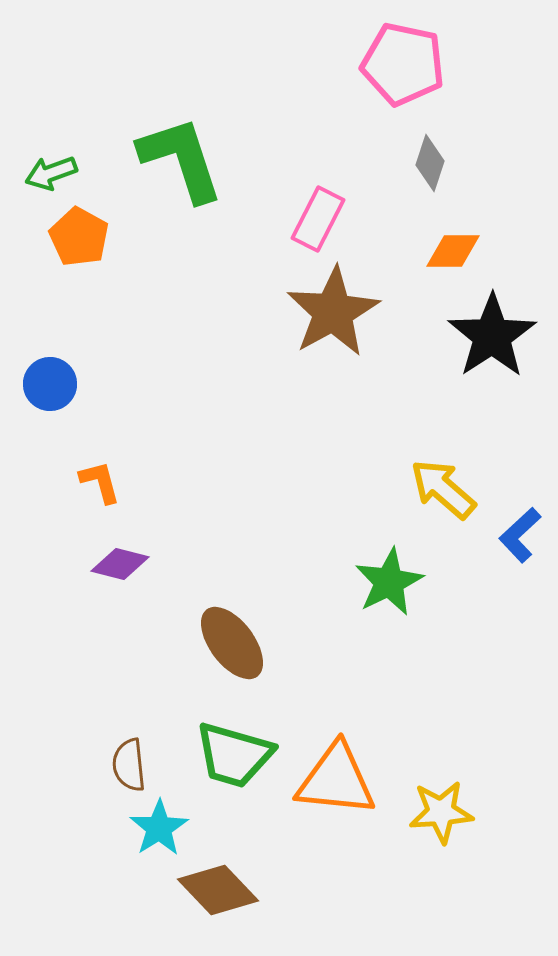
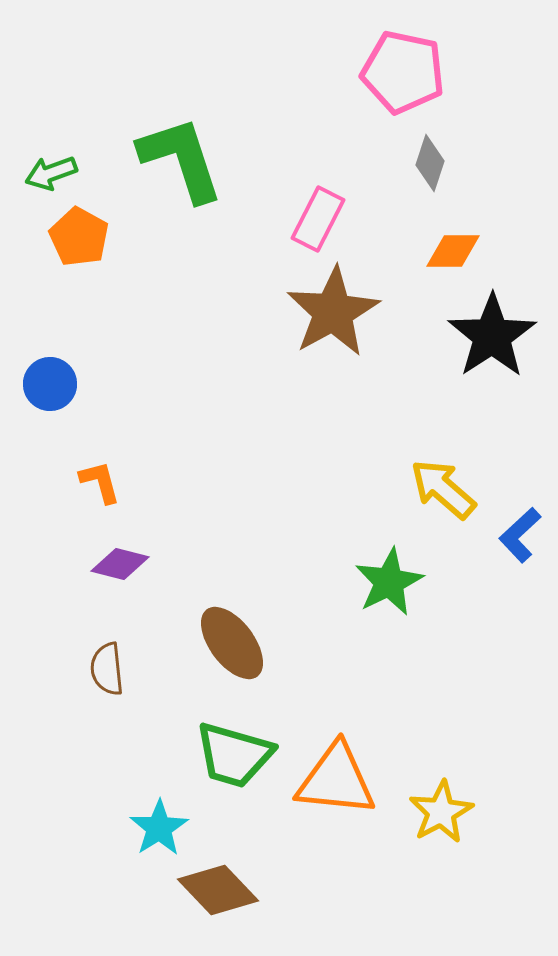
pink pentagon: moved 8 px down
brown semicircle: moved 22 px left, 96 px up
yellow star: rotated 24 degrees counterclockwise
